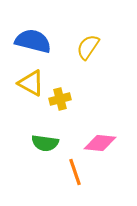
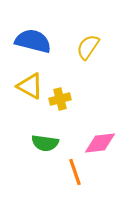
yellow triangle: moved 1 px left, 3 px down
pink diamond: rotated 12 degrees counterclockwise
